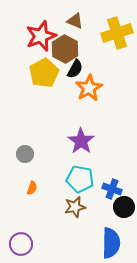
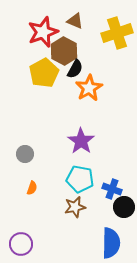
red star: moved 2 px right, 4 px up
brown hexagon: moved 1 px left, 2 px down
